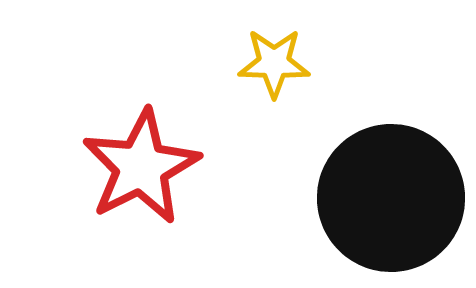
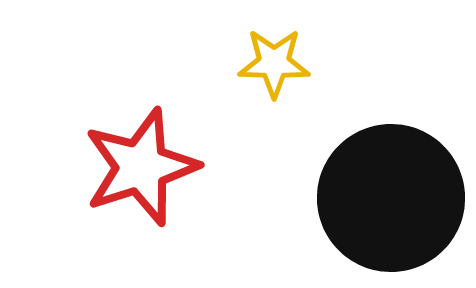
red star: rotated 9 degrees clockwise
